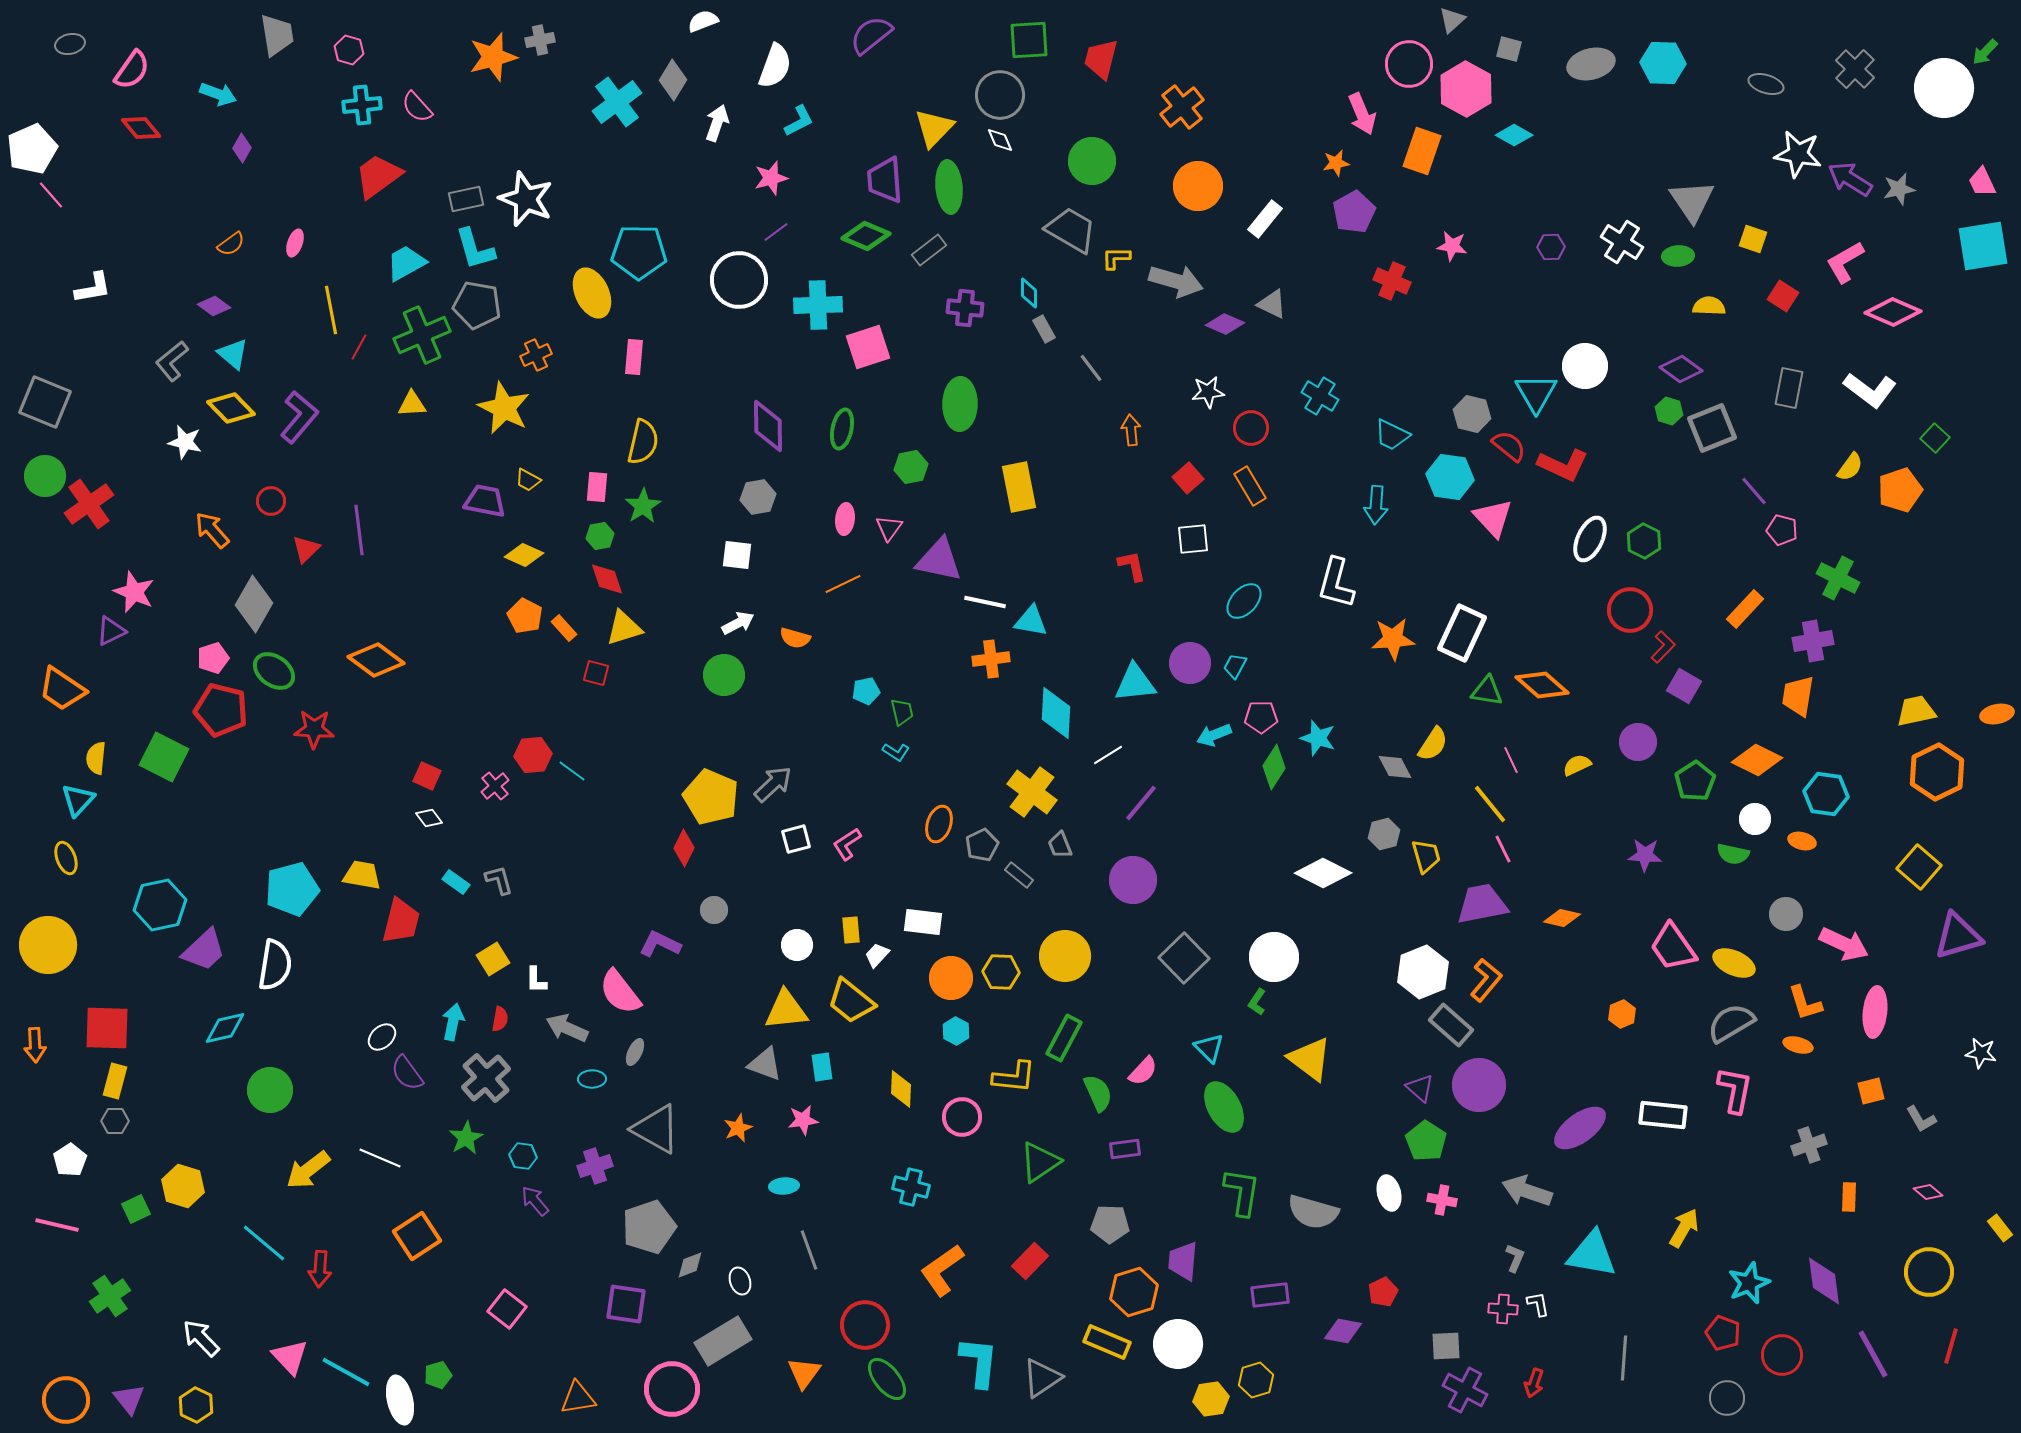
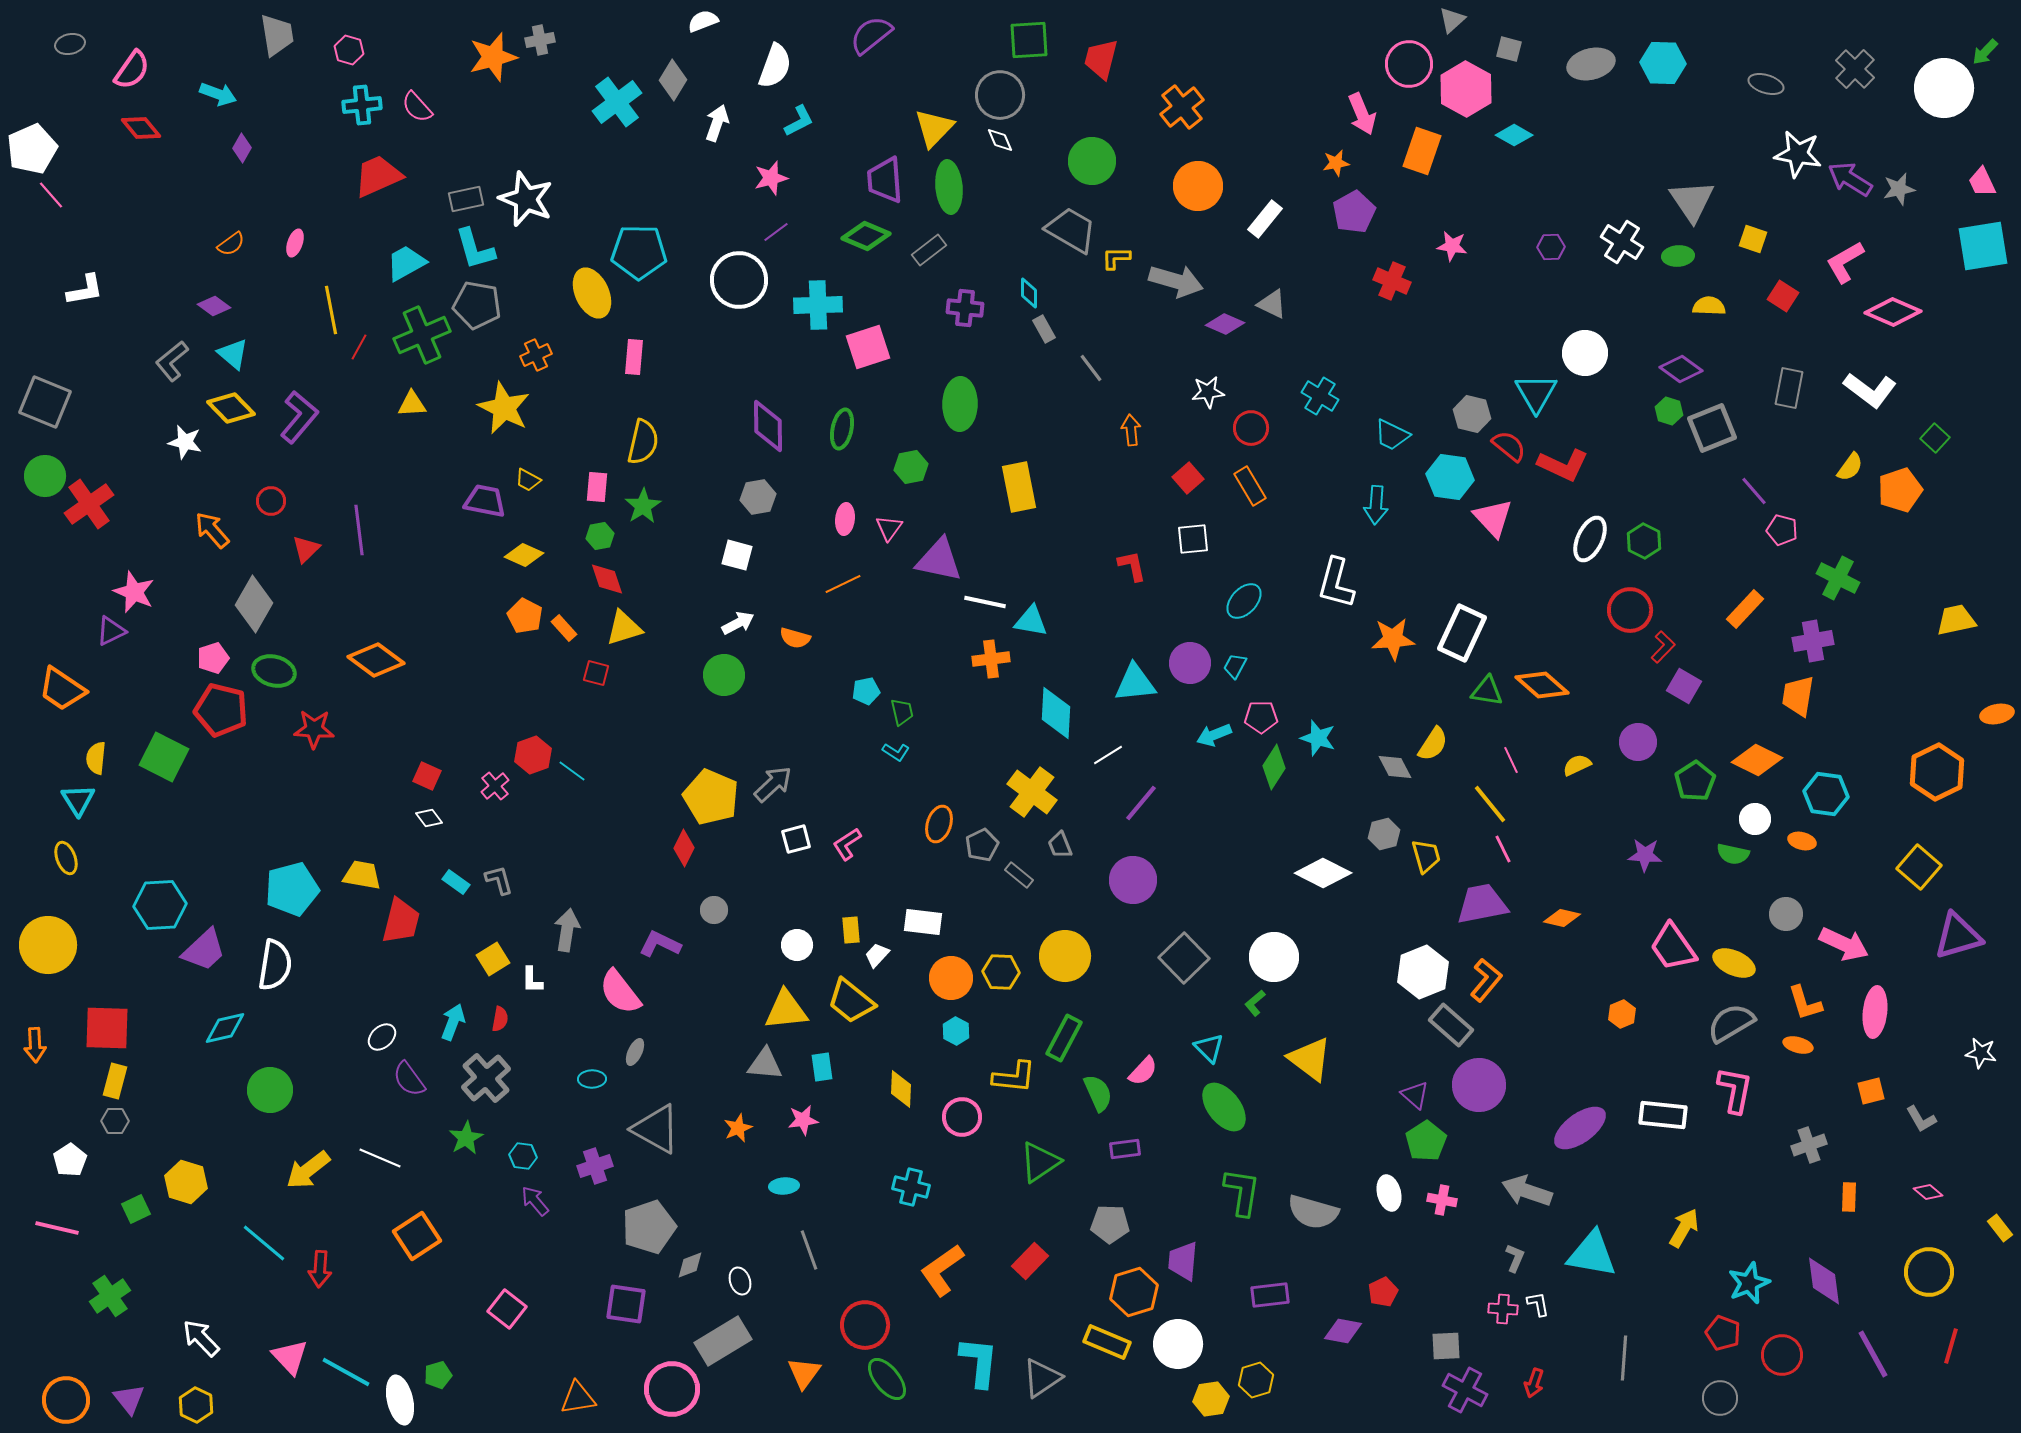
red trapezoid at (378, 176): rotated 12 degrees clockwise
white L-shape at (93, 288): moved 8 px left, 2 px down
white circle at (1585, 366): moved 13 px up
white square at (737, 555): rotated 8 degrees clockwise
green ellipse at (274, 671): rotated 21 degrees counterclockwise
yellow trapezoid at (1916, 711): moved 40 px right, 91 px up
red hexagon at (533, 755): rotated 15 degrees counterclockwise
cyan triangle at (78, 800): rotated 15 degrees counterclockwise
cyan hexagon at (160, 905): rotated 9 degrees clockwise
white L-shape at (536, 980): moved 4 px left
green L-shape at (1257, 1002): moved 2 px left, 1 px down; rotated 16 degrees clockwise
cyan arrow at (453, 1022): rotated 9 degrees clockwise
gray arrow at (567, 1028): moved 98 px up; rotated 75 degrees clockwise
gray triangle at (765, 1064): rotated 15 degrees counterclockwise
purple semicircle at (407, 1073): moved 2 px right, 6 px down
purple triangle at (1420, 1088): moved 5 px left, 7 px down
green ellipse at (1224, 1107): rotated 9 degrees counterclockwise
green pentagon at (1426, 1141): rotated 6 degrees clockwise
yellow hexagon at (183, 1186): moved 3 px right, 4 px up
pink line at (57, 1225): moved 3 px down
gray circle at (1727, 1398): moved 7 px left
